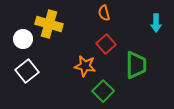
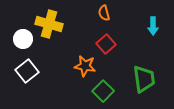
cyan arrow: moved 3 px left, 3 px down
green trapezoid: moved 8 px right, 14 px down; rotated 8 degrees counterclockwise
